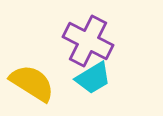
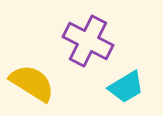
cyan trapezoid: moved 33 px right, 9 px down
